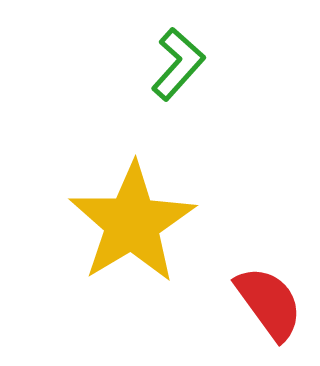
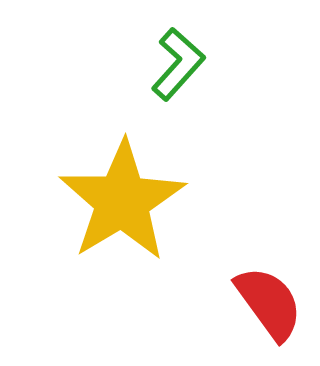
yellow star: moved 10 px left, 22 px up
